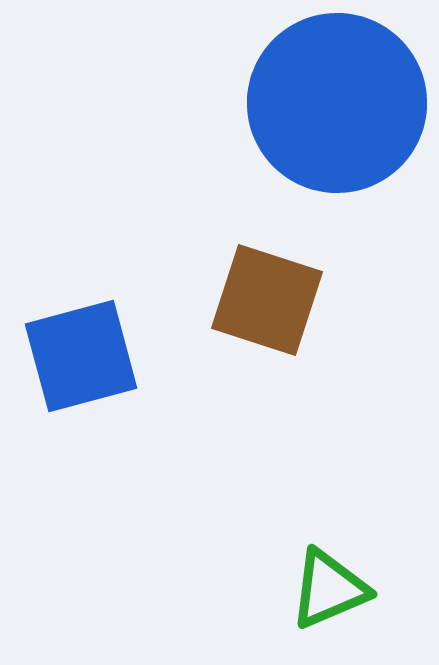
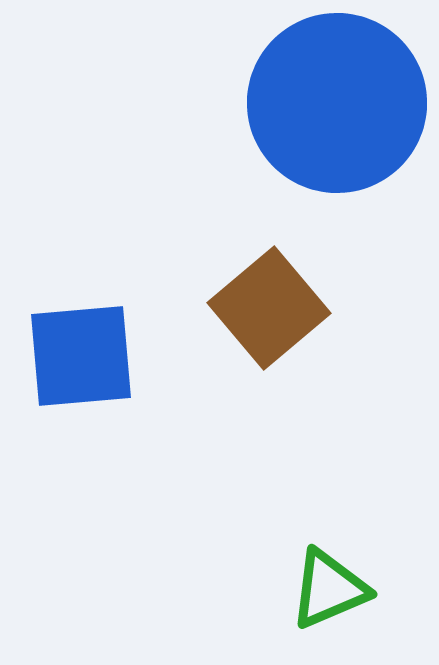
brown square: moved 2 px right, 8 px down; rotated 32 degrees clockwise
blue square: rotated 10 degrees clockwise
